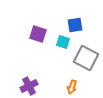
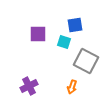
purple square: rotated 18 degrees counterclockwise
cyan square: moved 1 px right
gray square: moved 3 px down
